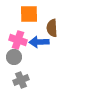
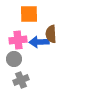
brown semicircle: moved 1 px left, 6 px down
pink cross: rotated 24 degrees counterclockwise
gray circle: moved 2 px down
